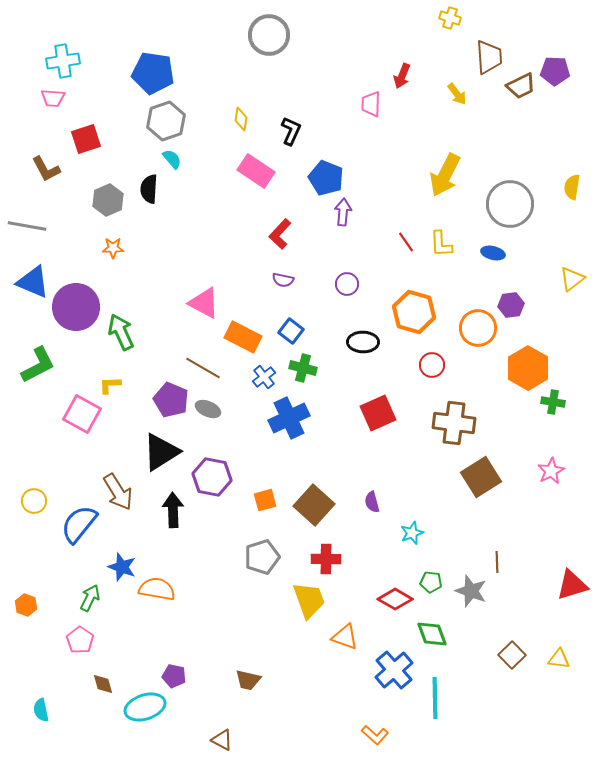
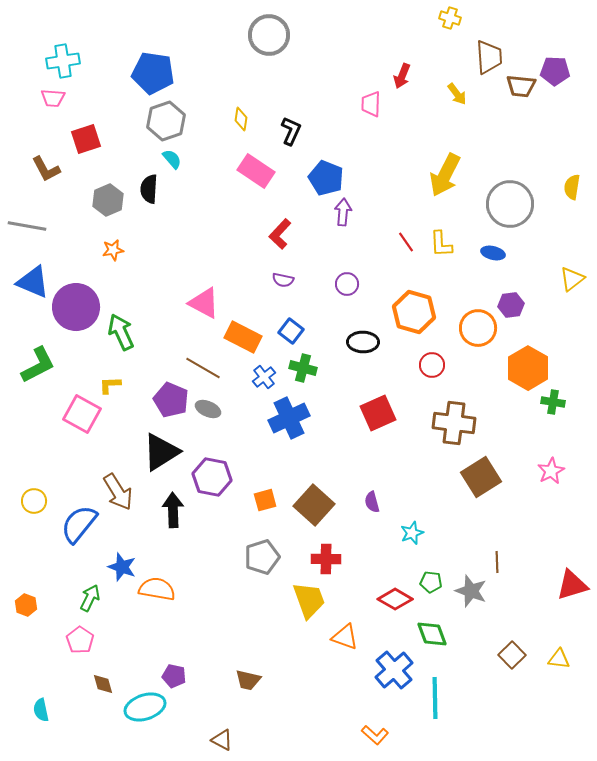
brown trapezoid at (521, 86): rotated 32 degrees clockwise
orange star at (113, 248): moved 2 px down; rotated 10 degrees counterclockwise
